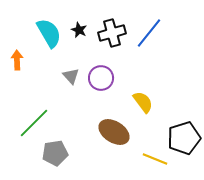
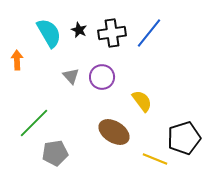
black cross: rotated 8 degrees clockwise
purple circle: moved 1 px right, 1 px up
yellow semicircle: moved 1 px left, 1 px up
